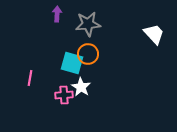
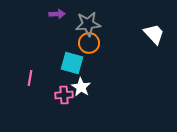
purple arrow: rotated 84 degrees clockwise
orange circle: moved 1 px right, 11 px up
